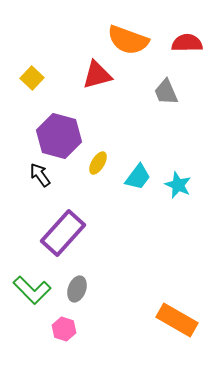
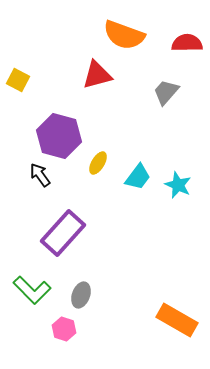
orange semicircle: moved 4 px left, 5 px up
yellow square: moved 14 px left, 2 px down; rotated 15 degrees counterclockwise
gray trapezoid: rotated 64 degrees clockwise
gray ellipse: moved 4 px right, 6 px down
